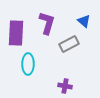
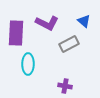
purple L-shape: rotated 100 degrees clockwise
